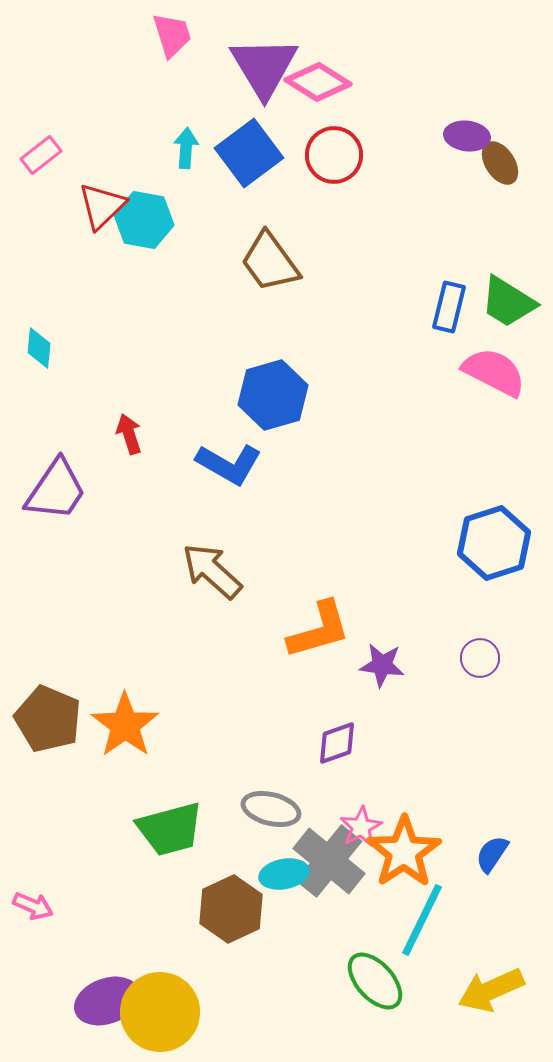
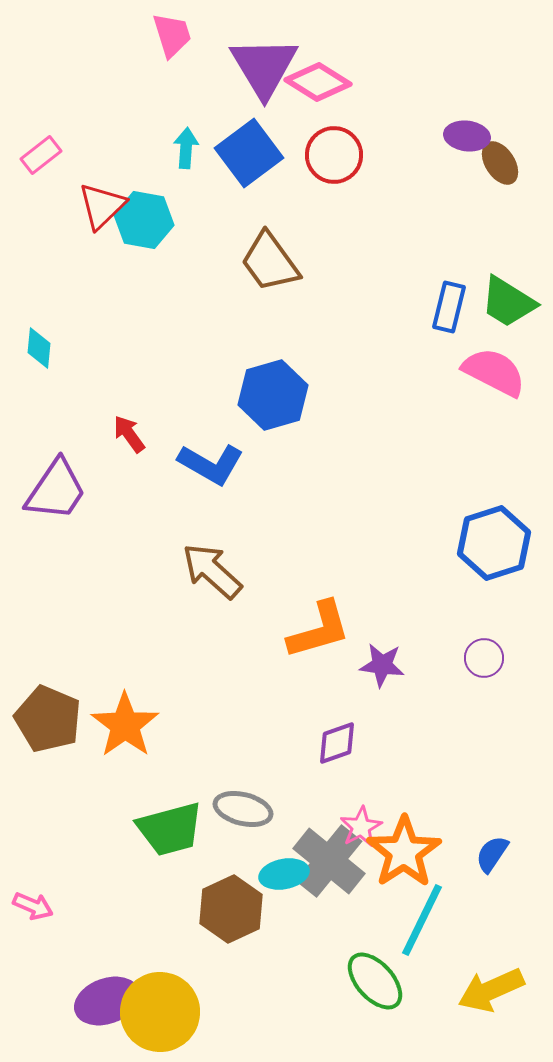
red arrow at (129, 434): rotated 18 degrees counterclockwise
blue L-shape at (229, 464): moved 18 px left
purple circle at (480, 658): moved 4 px right
gray ellipse at (271, 809): moved 28 px left
